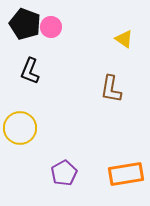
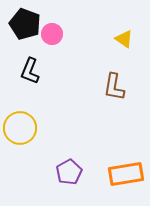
pink circle: moved 1 px right, 7 px down
brown L-shape: moved 3 px right, 2 px up
purple pentagon: moved 5 px right, 1 px up
